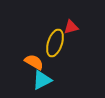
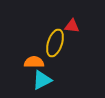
red triangle: moved 1 px right, 1 px up; rotated 21 degrees clockwise
orange semicircle: rotated 30 degrees counterclockwise
